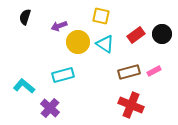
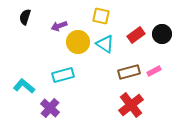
red cross: rotated 30 degrees clockwise
